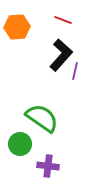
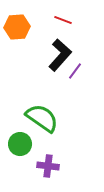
black L-shape: moved 1 px left
purple line: rotated 24 degrees clockwise
